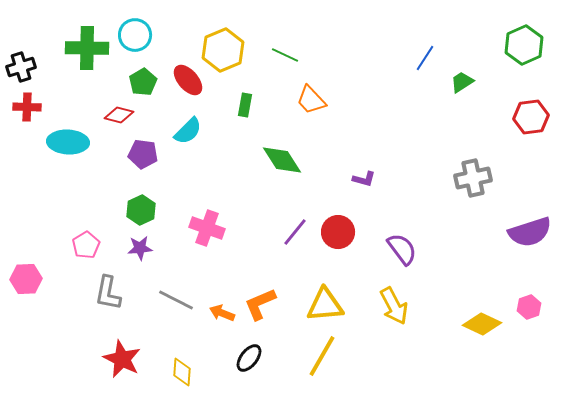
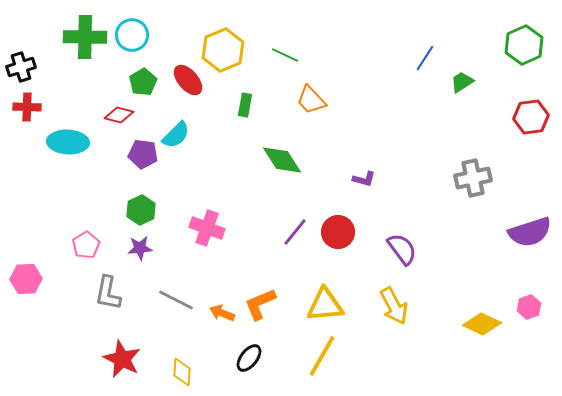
cyan circle at (135, 35): moved 3 px left
green cross at (87, 48): moved 2 px left, 11 px up
cyan semicircle at (188, 131): moved 12 px left, 4 px down
